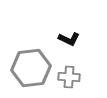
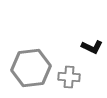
black L-shape: moved 23 px right, 8 px down
